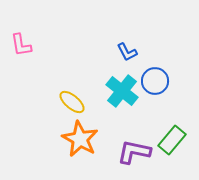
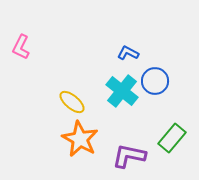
pink L-shape: moved 2 px down; rotated 35 degrees clockwise
blue L-shape: moved 1 px right, 1 px down; rotated 145 degrees clockwise
green rectangle: moved 2 px up
purple L-shape: moved 5 px left, 4 px down
